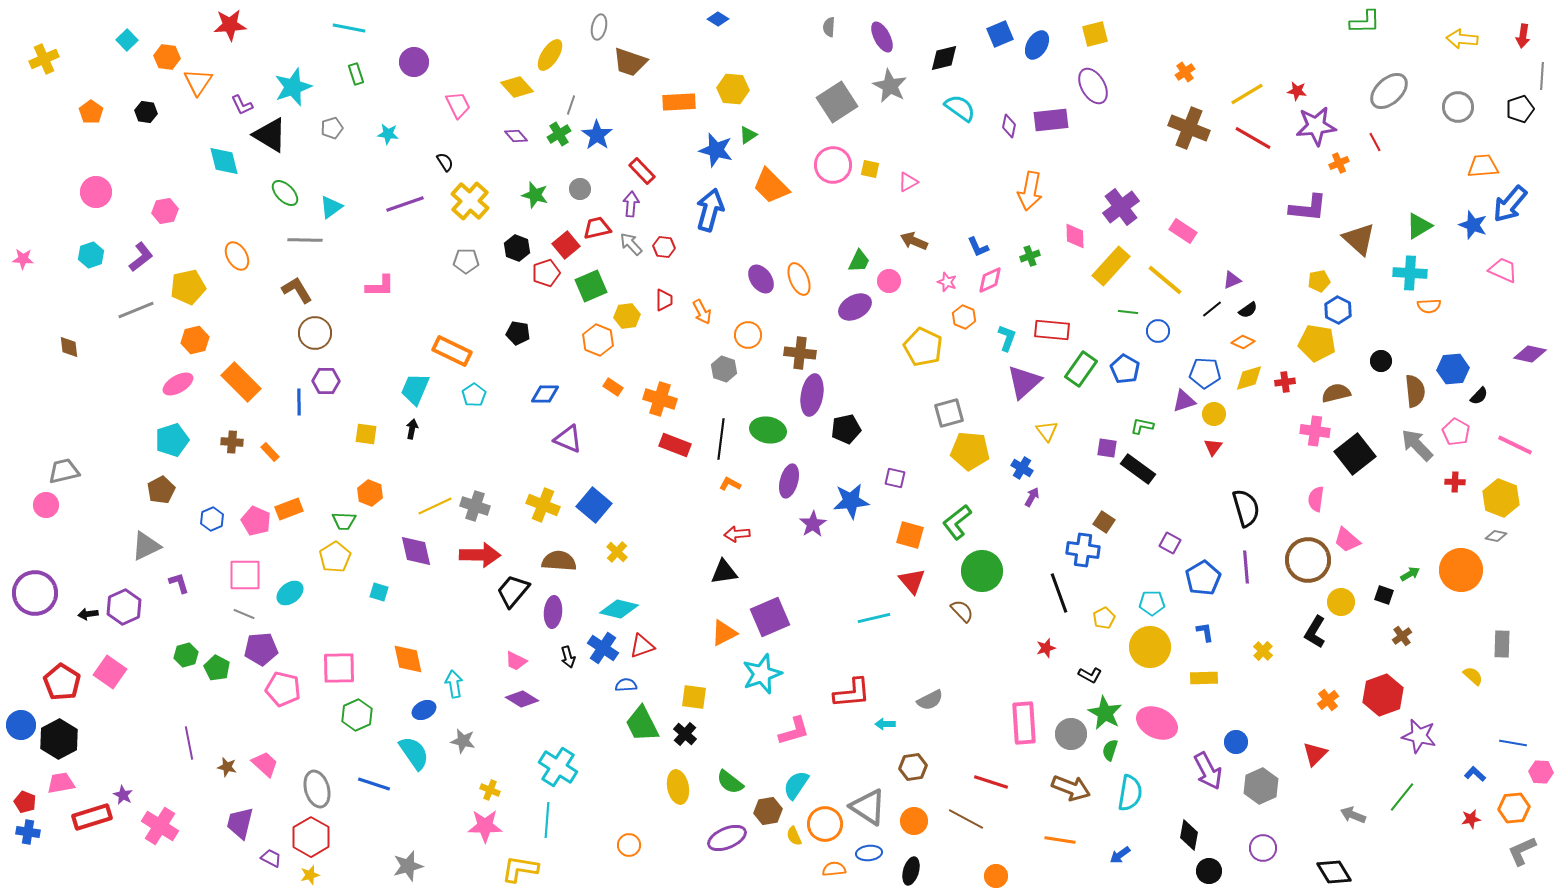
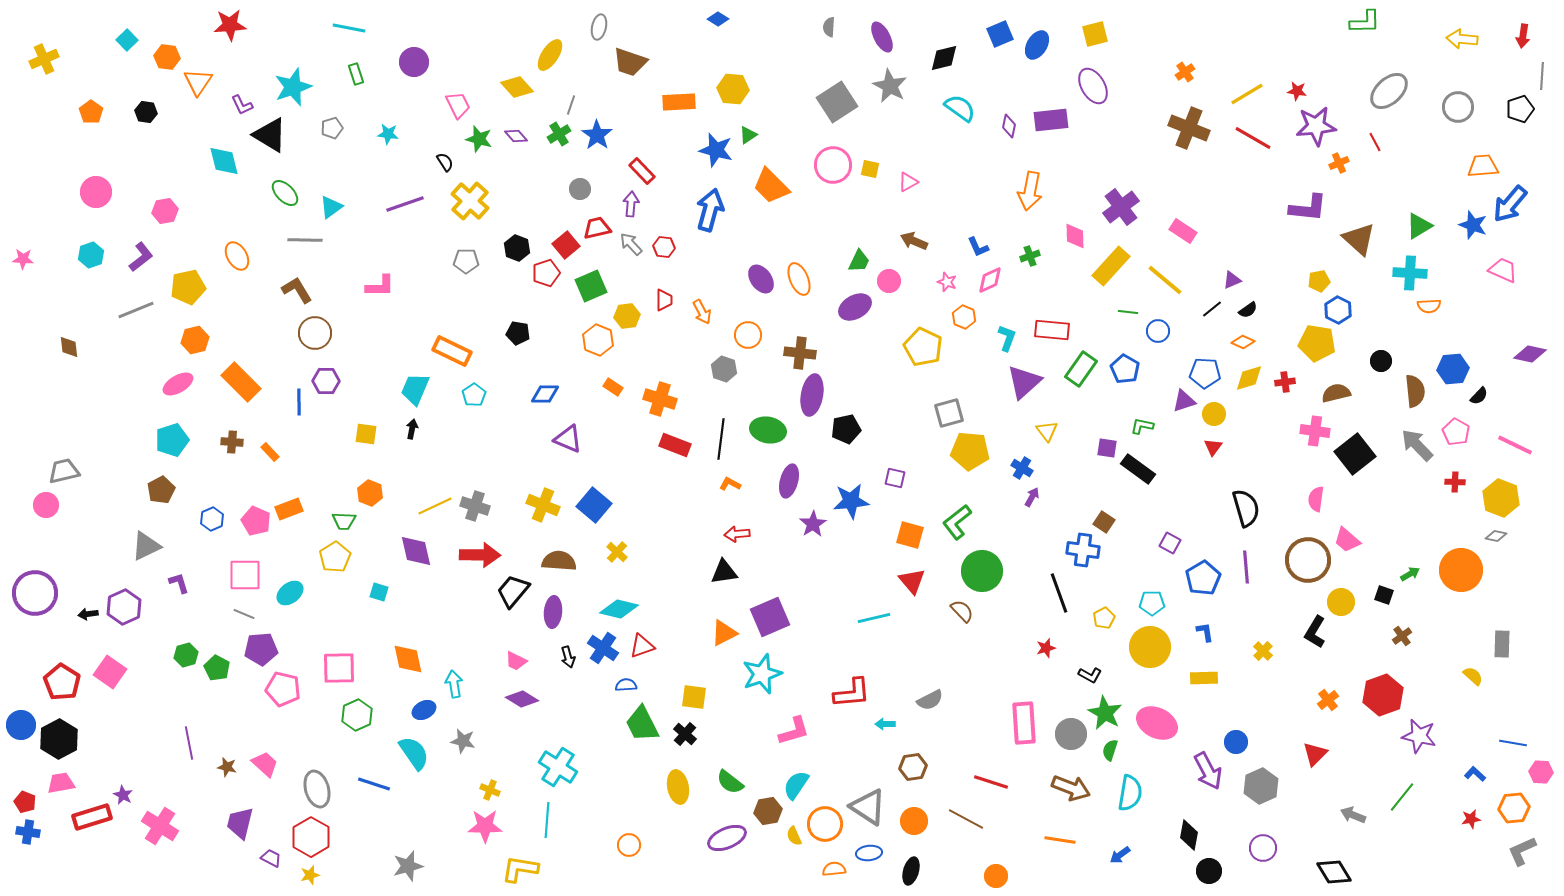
green star at (535, 195): moved 56 px left, 56 px up
